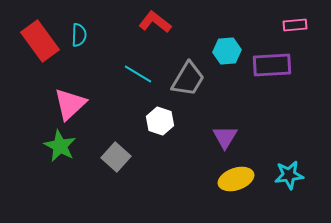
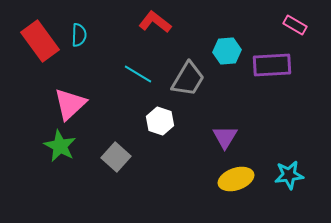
pink rectangle: rotated 35 degrees clockwise
